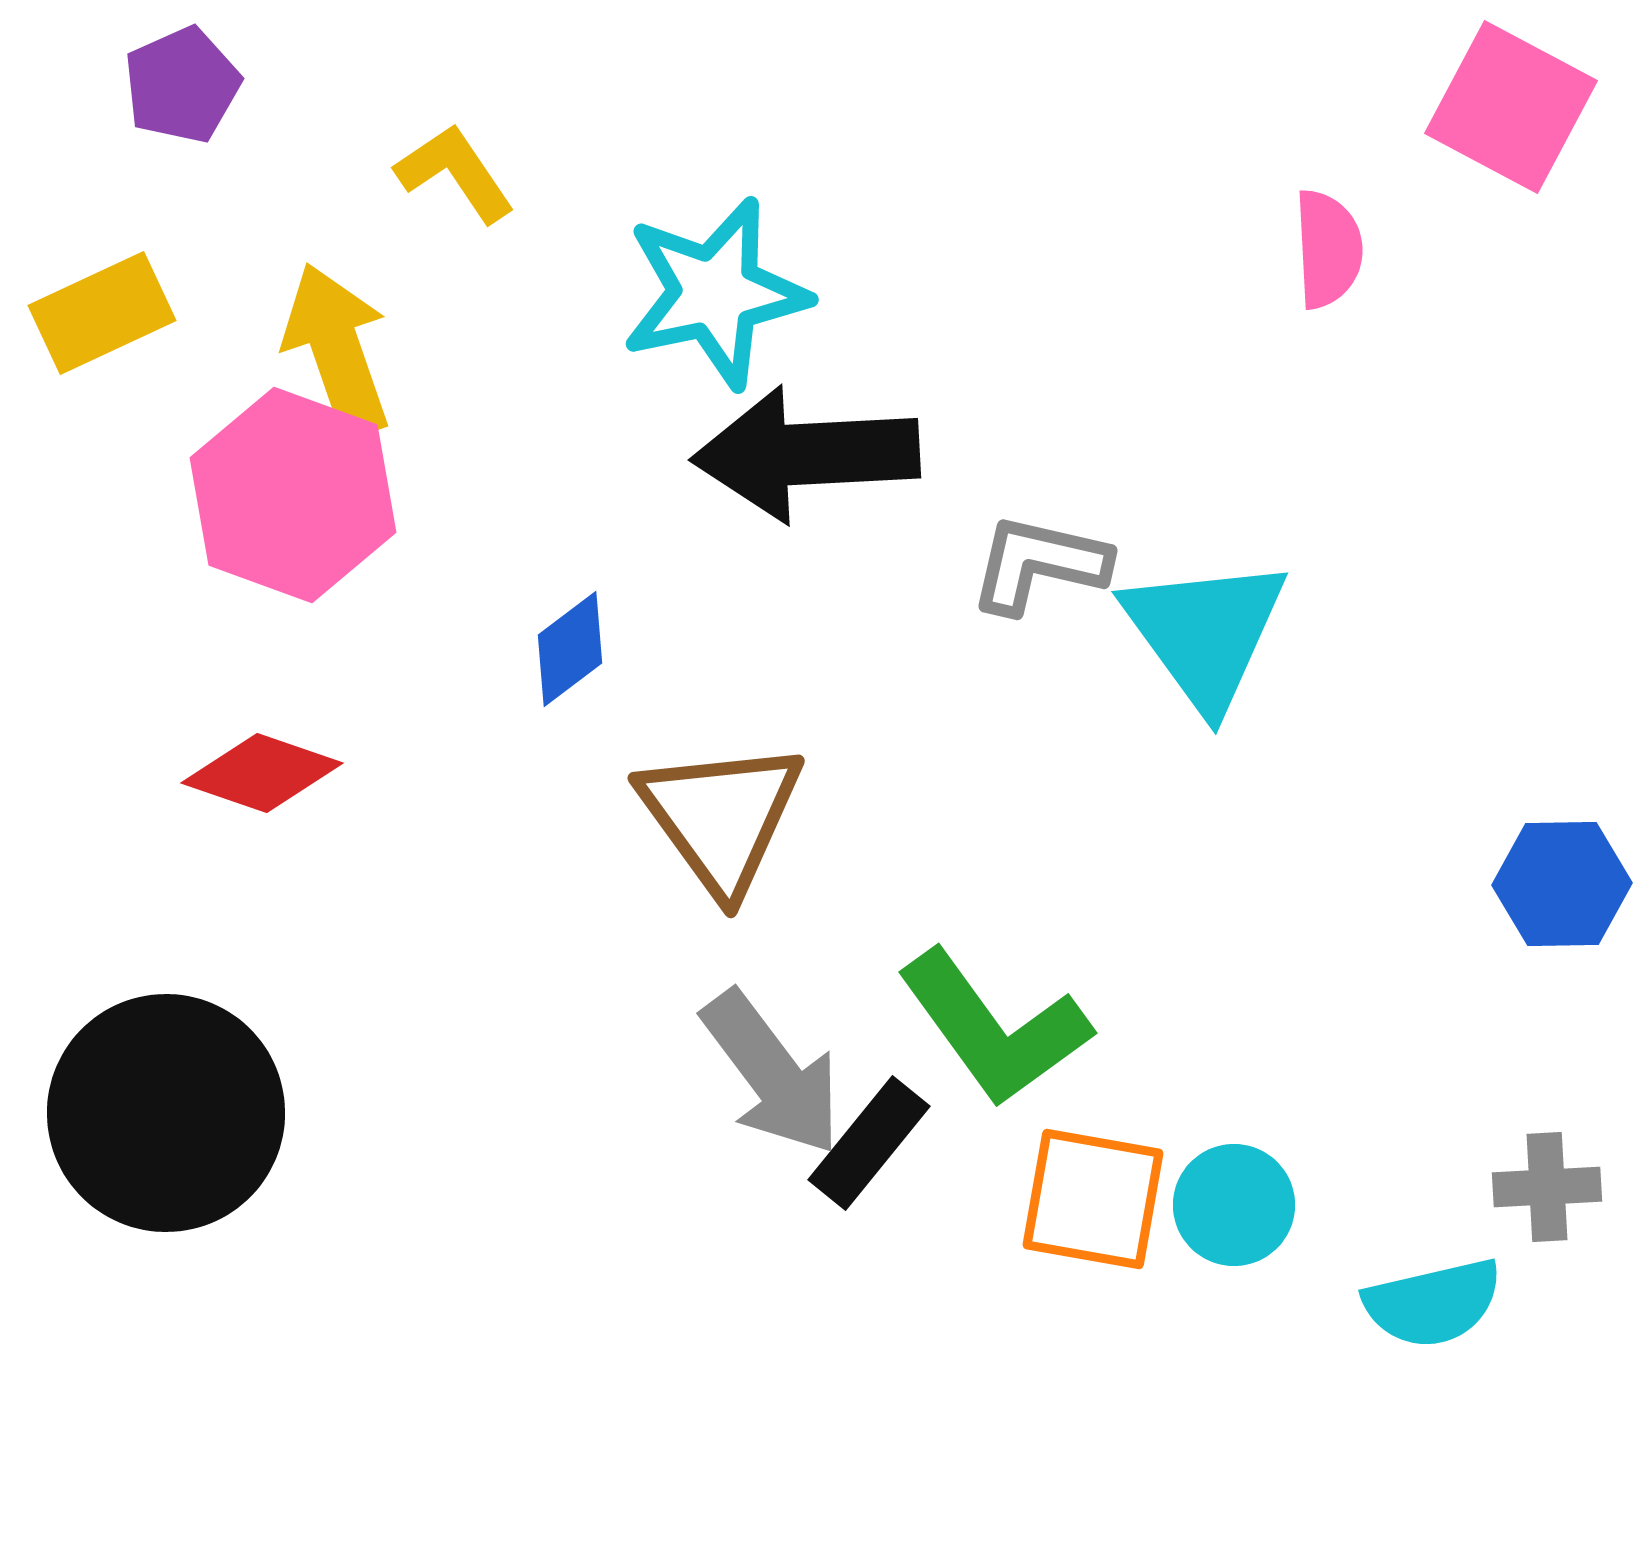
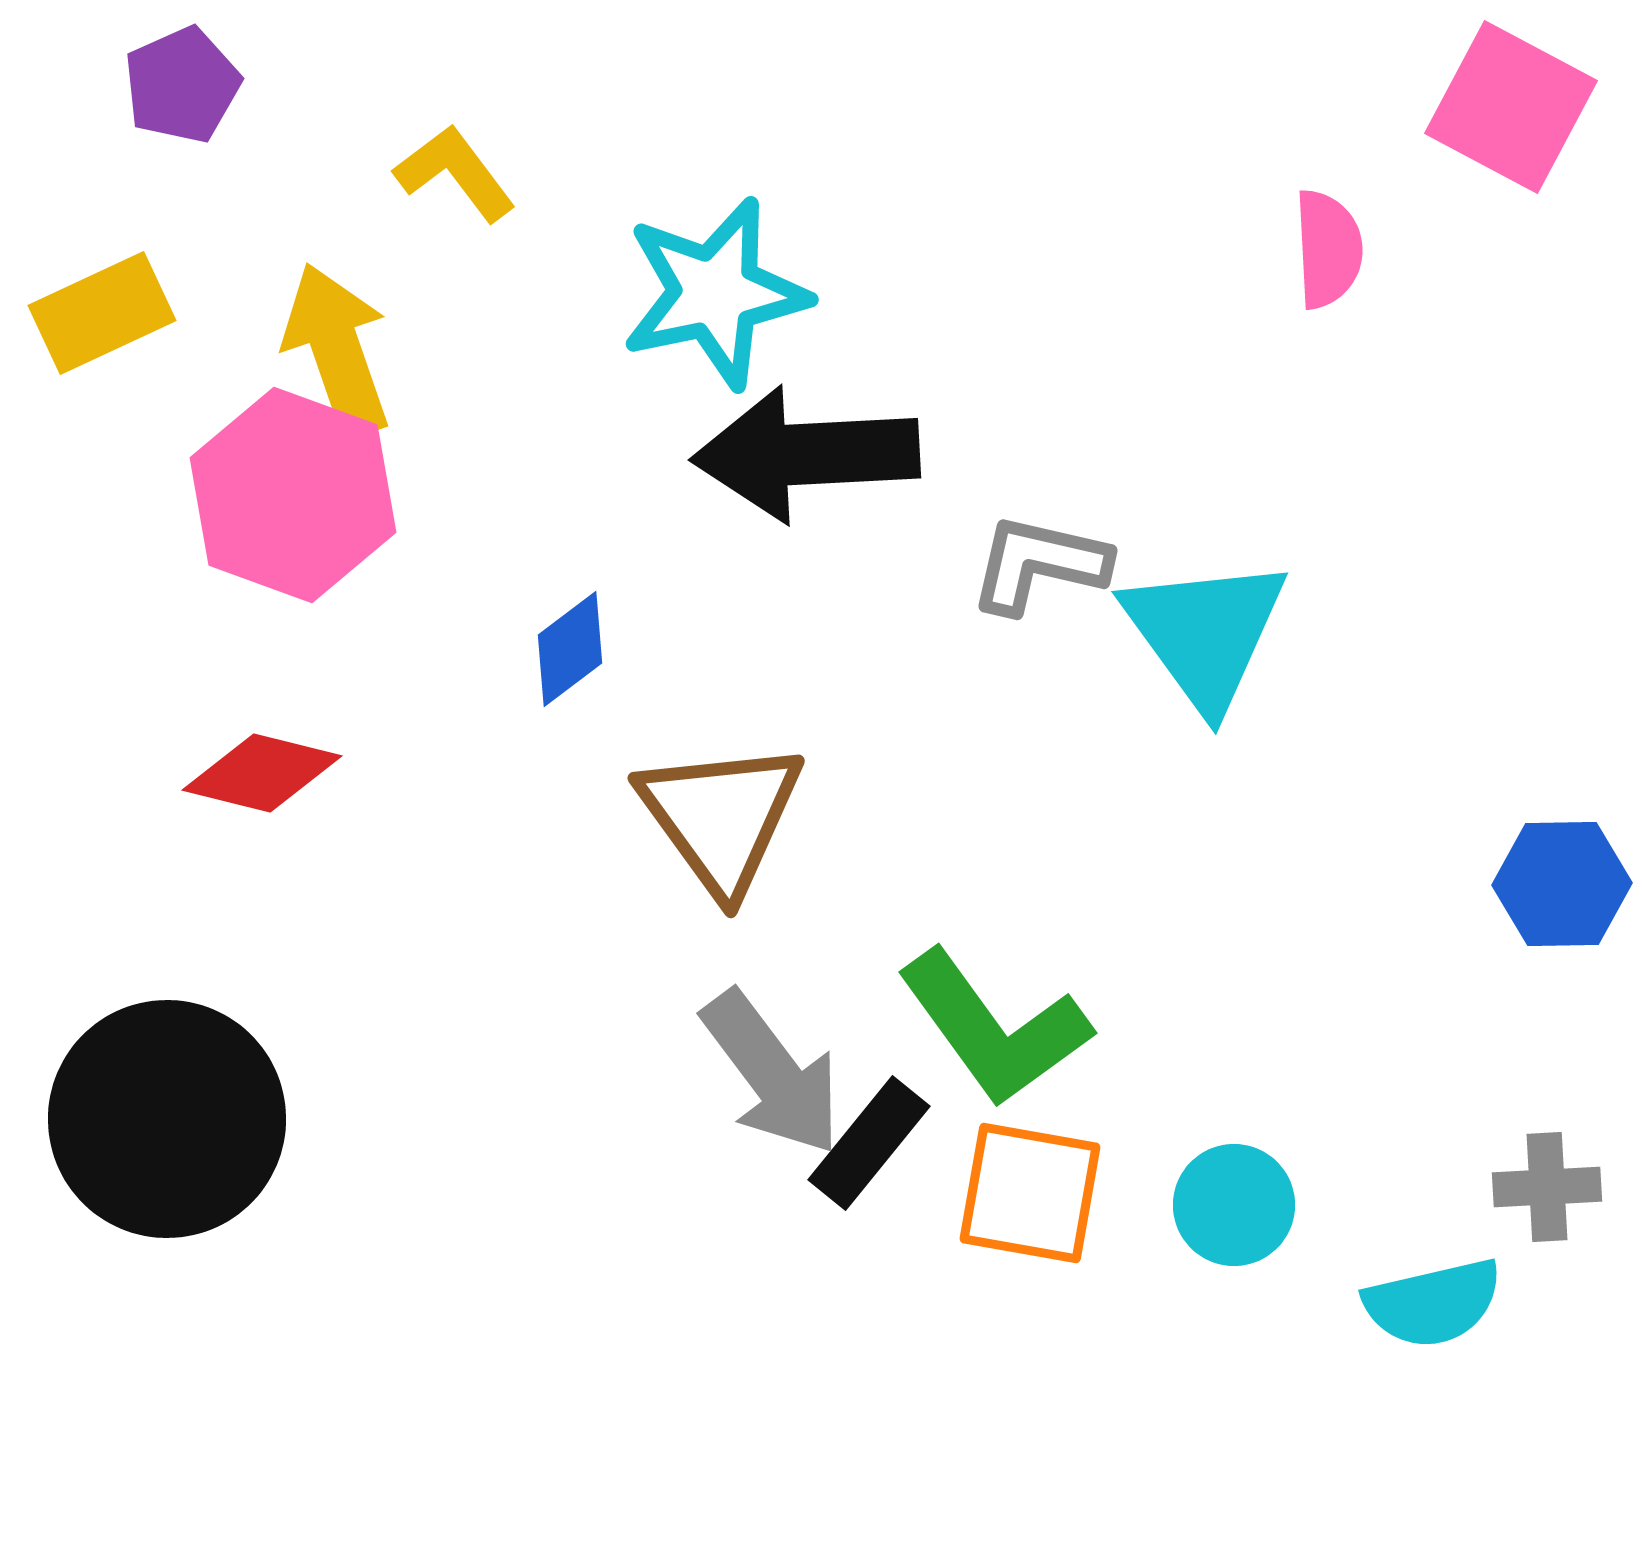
yellow L-shape: rotated 3 degrees counterclockwise
red diamond: rotated 5 degrees counterclockwise
black circle: moved 1 px right, 6 px down
orange square: moved 63 px left, 6 px up
